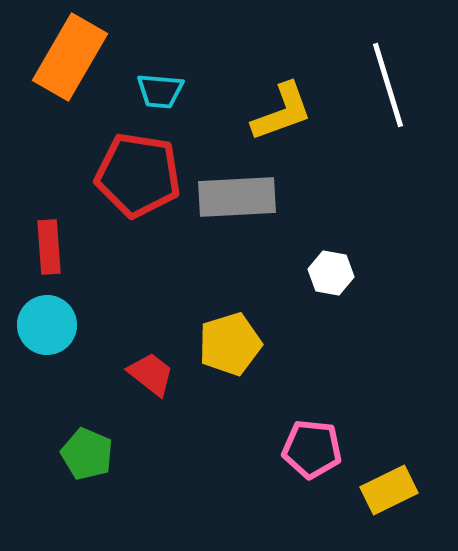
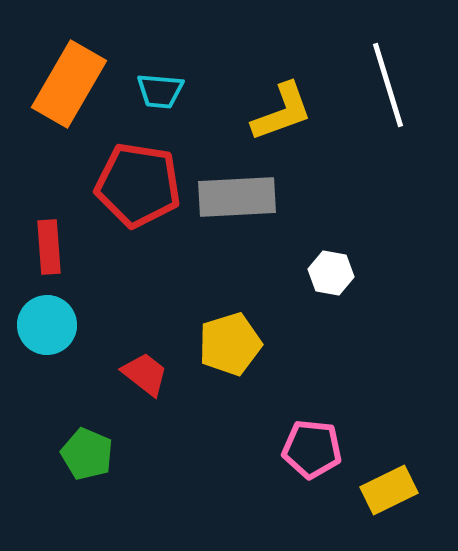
orange rectangle: moved 1 px left, 27 px down
red pentagon: moved 10 px down
red trapezoid: moved 6 px left
